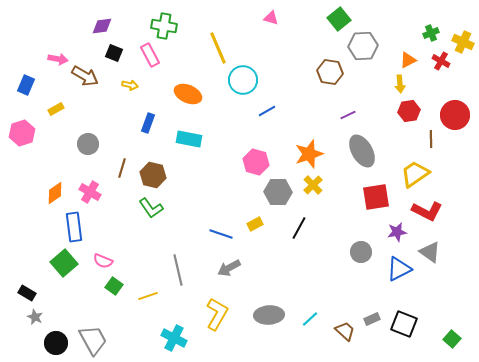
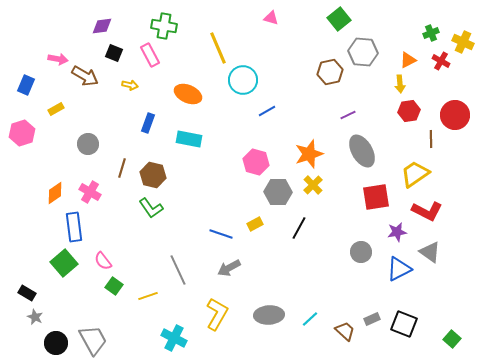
gray hexagon at (363, 46): moved 6 px down; rotated 8 degrees clockwise
brown hexagon at (330, 72): rotated 20 degrees counterclockwise
pink semicircle at (103, 261): rotated 30 degrees clockwise
gray line at (178, 270): rotated 12 degrees counterclockwise
